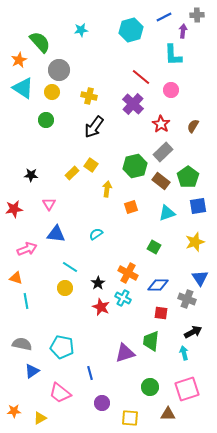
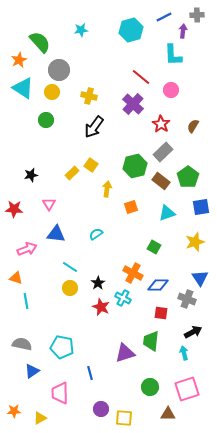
black star at (31, 175): rotated 16 degrees counterclockwise
blue square at (198, 206): moved 3 px right, 1 px down
red star at (14, 209): rotated 12 degrees clockwise
orange cross at (128, 273): moved 5 px right
yellow circle at (65, 288): moved 5 px right
pink trapezoid at (60, 393): rotated 50 degrees clockwise
purple circle at (102, 403): moved 1 px left, 6 px down
yellow square at (130, 418): moved 6 px left
